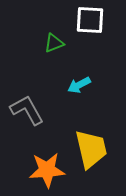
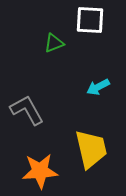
cyan arrow: moved 19 px right, 2 px down
orange star: moved 7 px left, 1 px down
